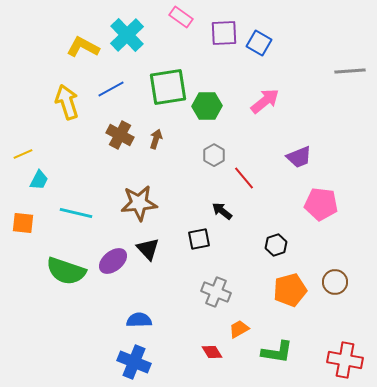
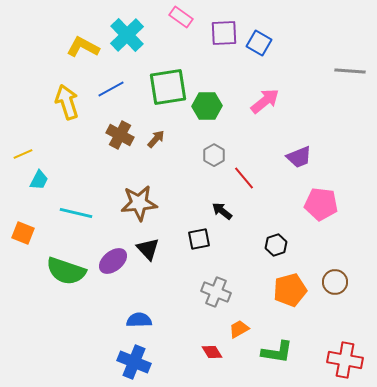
gray line: rotated 8 degrees clockwise
brown arrow: rotated 24 degrees clockwise
orange square: moved 10 px down; rotated 15 degrees clockwise
